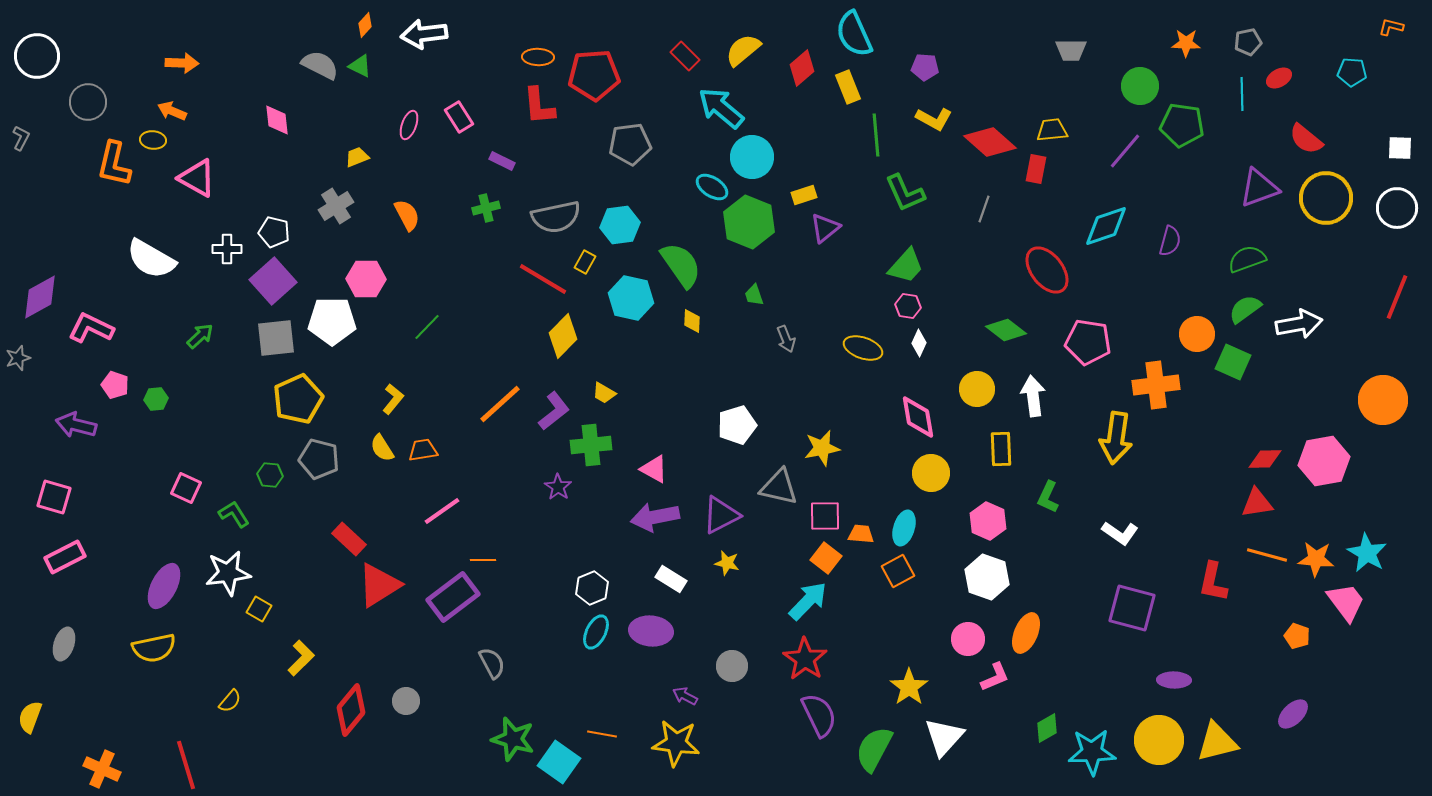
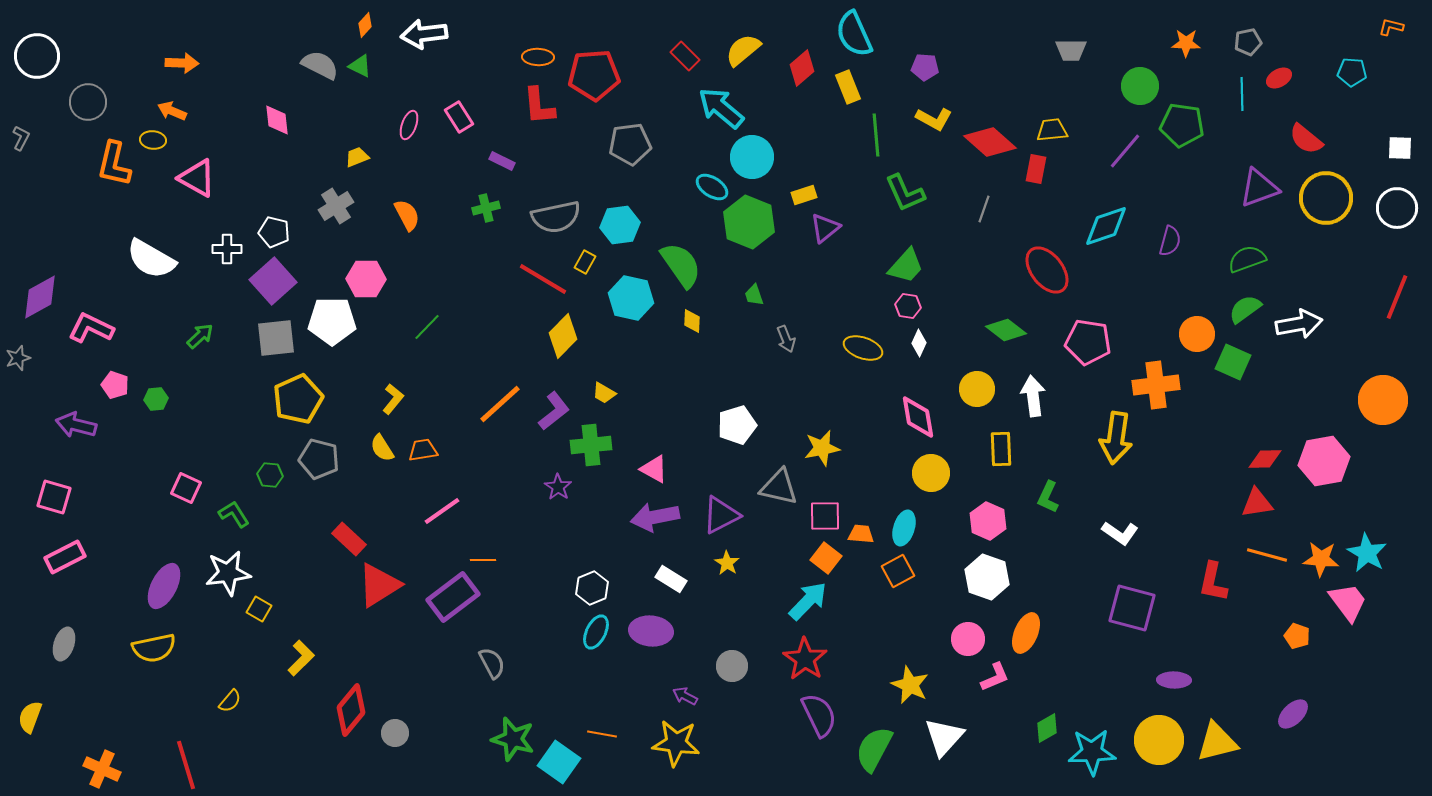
orange star at (1316, 559): moved 5 px right
yellow star at (727, 563): rotated 20 degrees clockwise
pink trapezoid at (1346, 602): moved 2 px right
yellow star at (909, 687): moved 1 px right, 2 px up; rotated 12 degrees counterclockwise
gray circle at (406, 701): moved 11 px left, 32 px down
